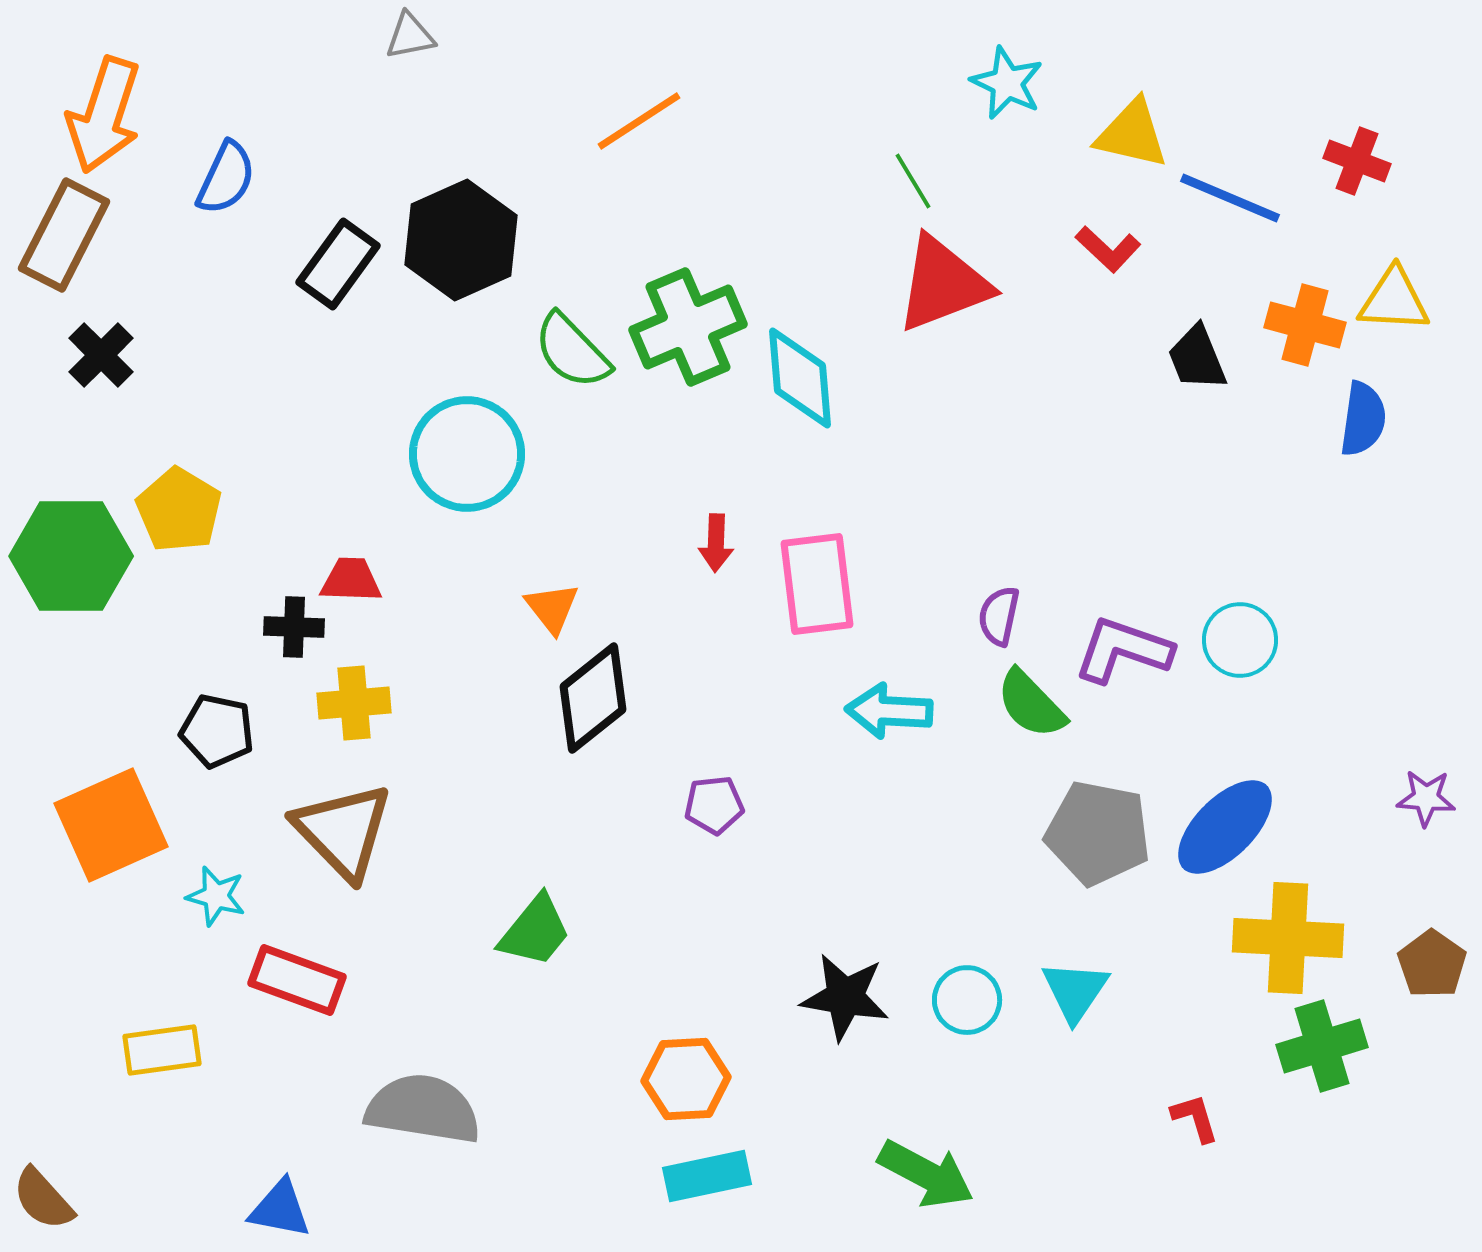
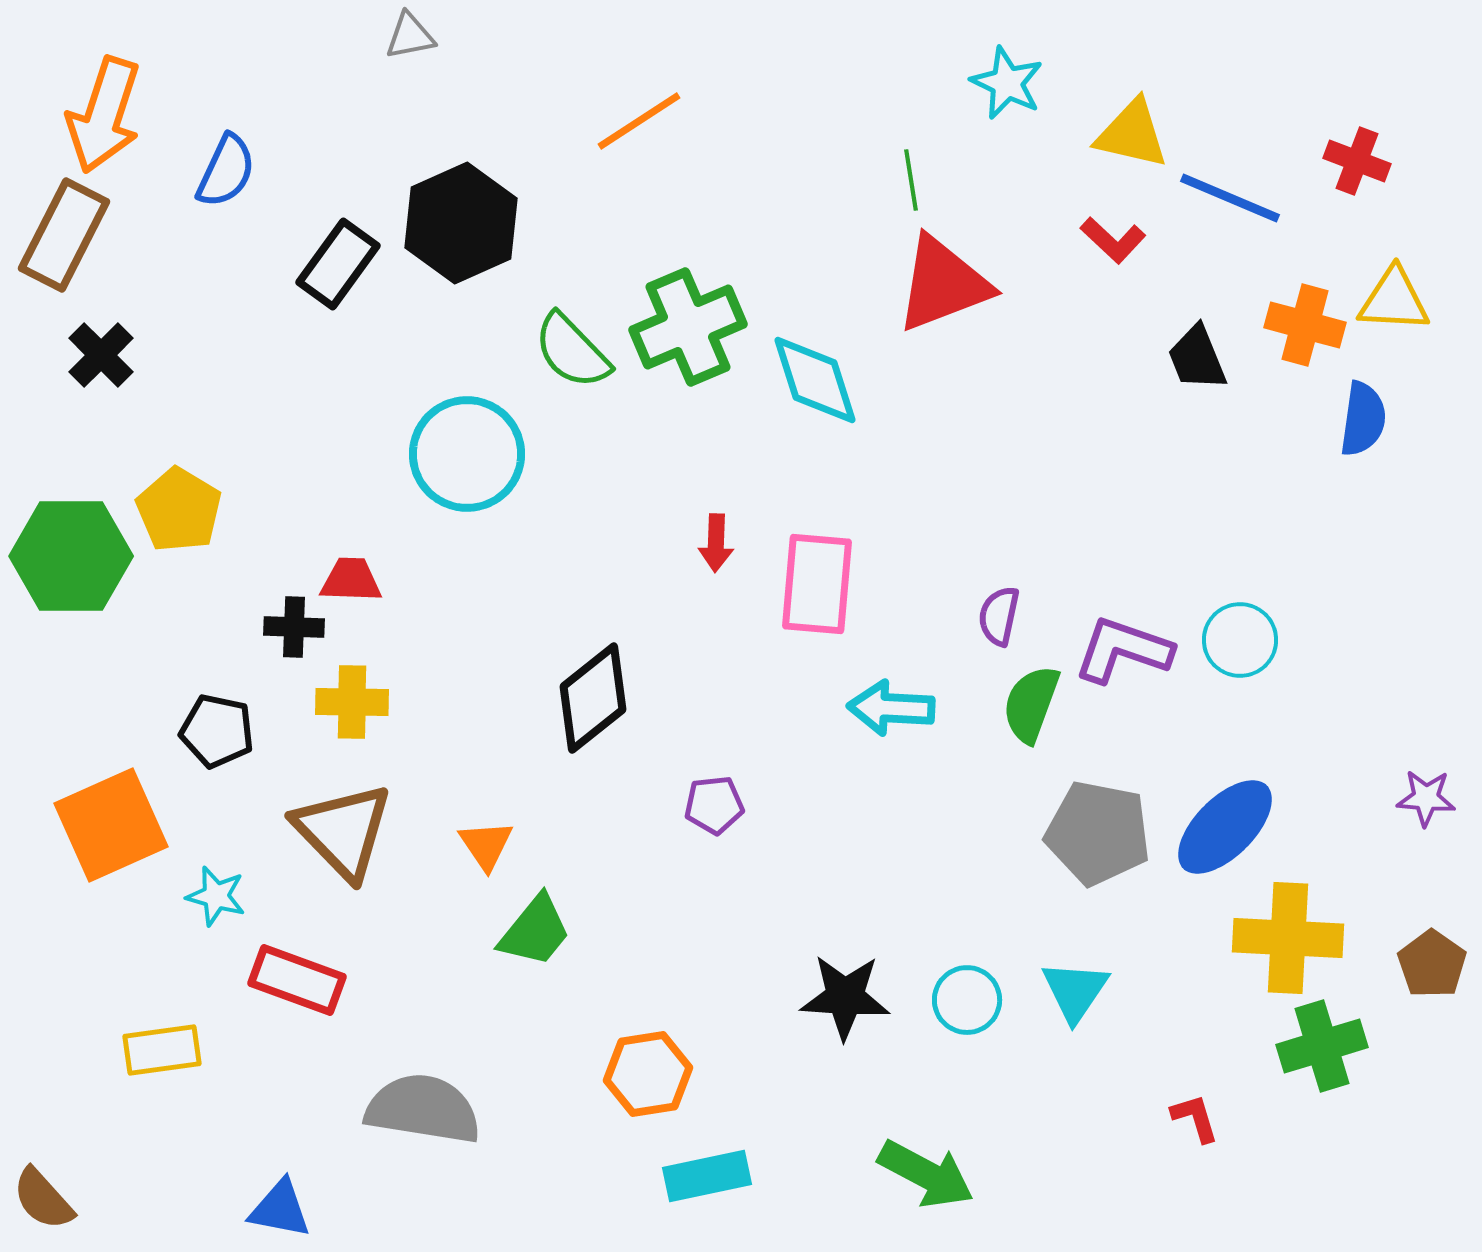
blue semicircle at (226, 178): moved 7 px up
green line at (913, 181): moved 2 px left, 1 px up; rotated 22 degrees clockwise
black hexagon at (461, 240): moved 17 px up
red L-shape at (1108, 249): moved 5 px right, 9 px up
cyan diamond at (800, 378): moved 15 px right, 2 px down; rotated 13 degrees counterclockwise
pink rectangle at (817, 584): rotated 12 degrees clockwise
orange triangle at (552, 608): moved 66 px left, 237 px down; rotated 4 degrees clockwise
yellow cross at (354, 703): moved 2 px left, 1 px up; rotated 6 degrees clockwise
green semicircle at (1031, 704): rotated 64 degrees clockwise
cyan arrow at (889, 711): moved 2 px right, 3 px up
black star at (845, 997): rotated 6 degrees counterclockwise
orange hexagon at (686, 1079): moved 38 px left, 5 px up; rotated 6 degrees counterclockwise
